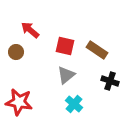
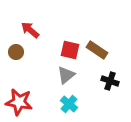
red square: moved 5 px right, 4 px down
cyan cross: moved 5 px left
